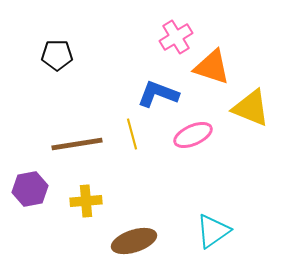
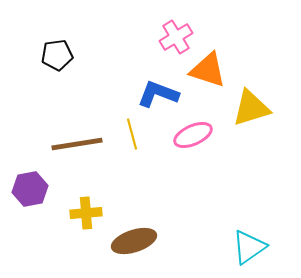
black pentagon: rotated 8 degrees counterclockwise
orange triangle: moved 4 px left, 3 px down
yellow triangle: rotated 39 degrees counterclockwise
yellow cross: moved 12 px down
cyan triangle: moved 36 px right, 16 px down
